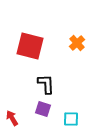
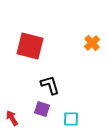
orange cross: moved 15 px right
black L-shape: moved 4 px right, 1 px down; rotated 15 degrees counterclockwise
purple square: moved 1 px left
